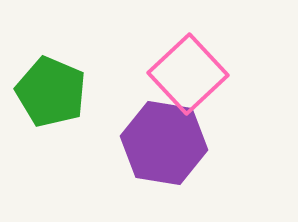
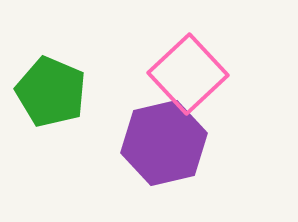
purple hexagon: rotated 22 degrees counterclockwise
